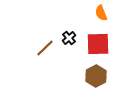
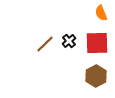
black cross: moved 3 px down
red square: moved 1 px left, 1 px up
brown line: moved 4 px up
